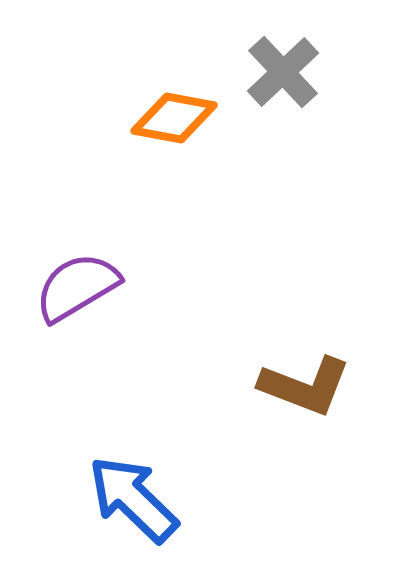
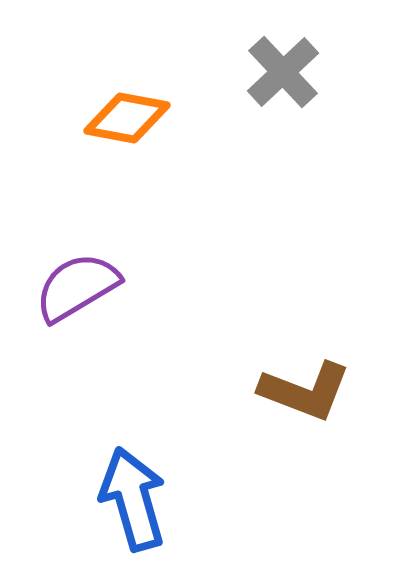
orange diamond: moved 47 px left
brown L-shape: moved 5 px down
blue arrow: rotated 30 degrees clockwise
